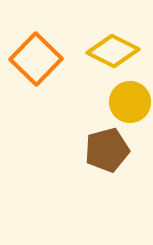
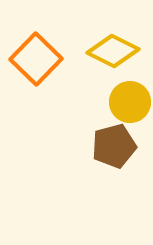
brown pentagon: moved 7 px right, 4 px up
